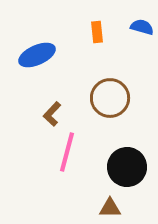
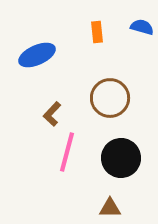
black circle: moved 6 px left, 9 px up
